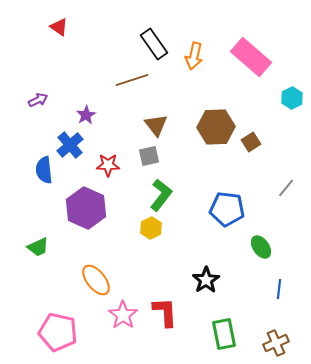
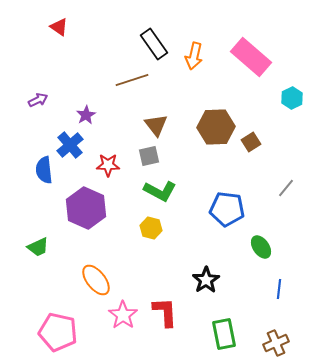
green L-shape: moved 1 px left, 4 px up; rotated 80 degrees clockwise
yellow hexagon: rotated 20 degrees counterclockwise
